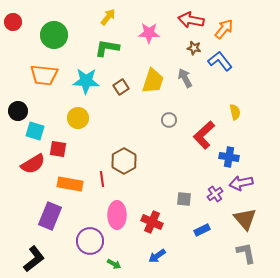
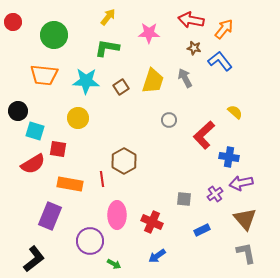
yellow semicircle: rotated 35 degrees counterclockwise
